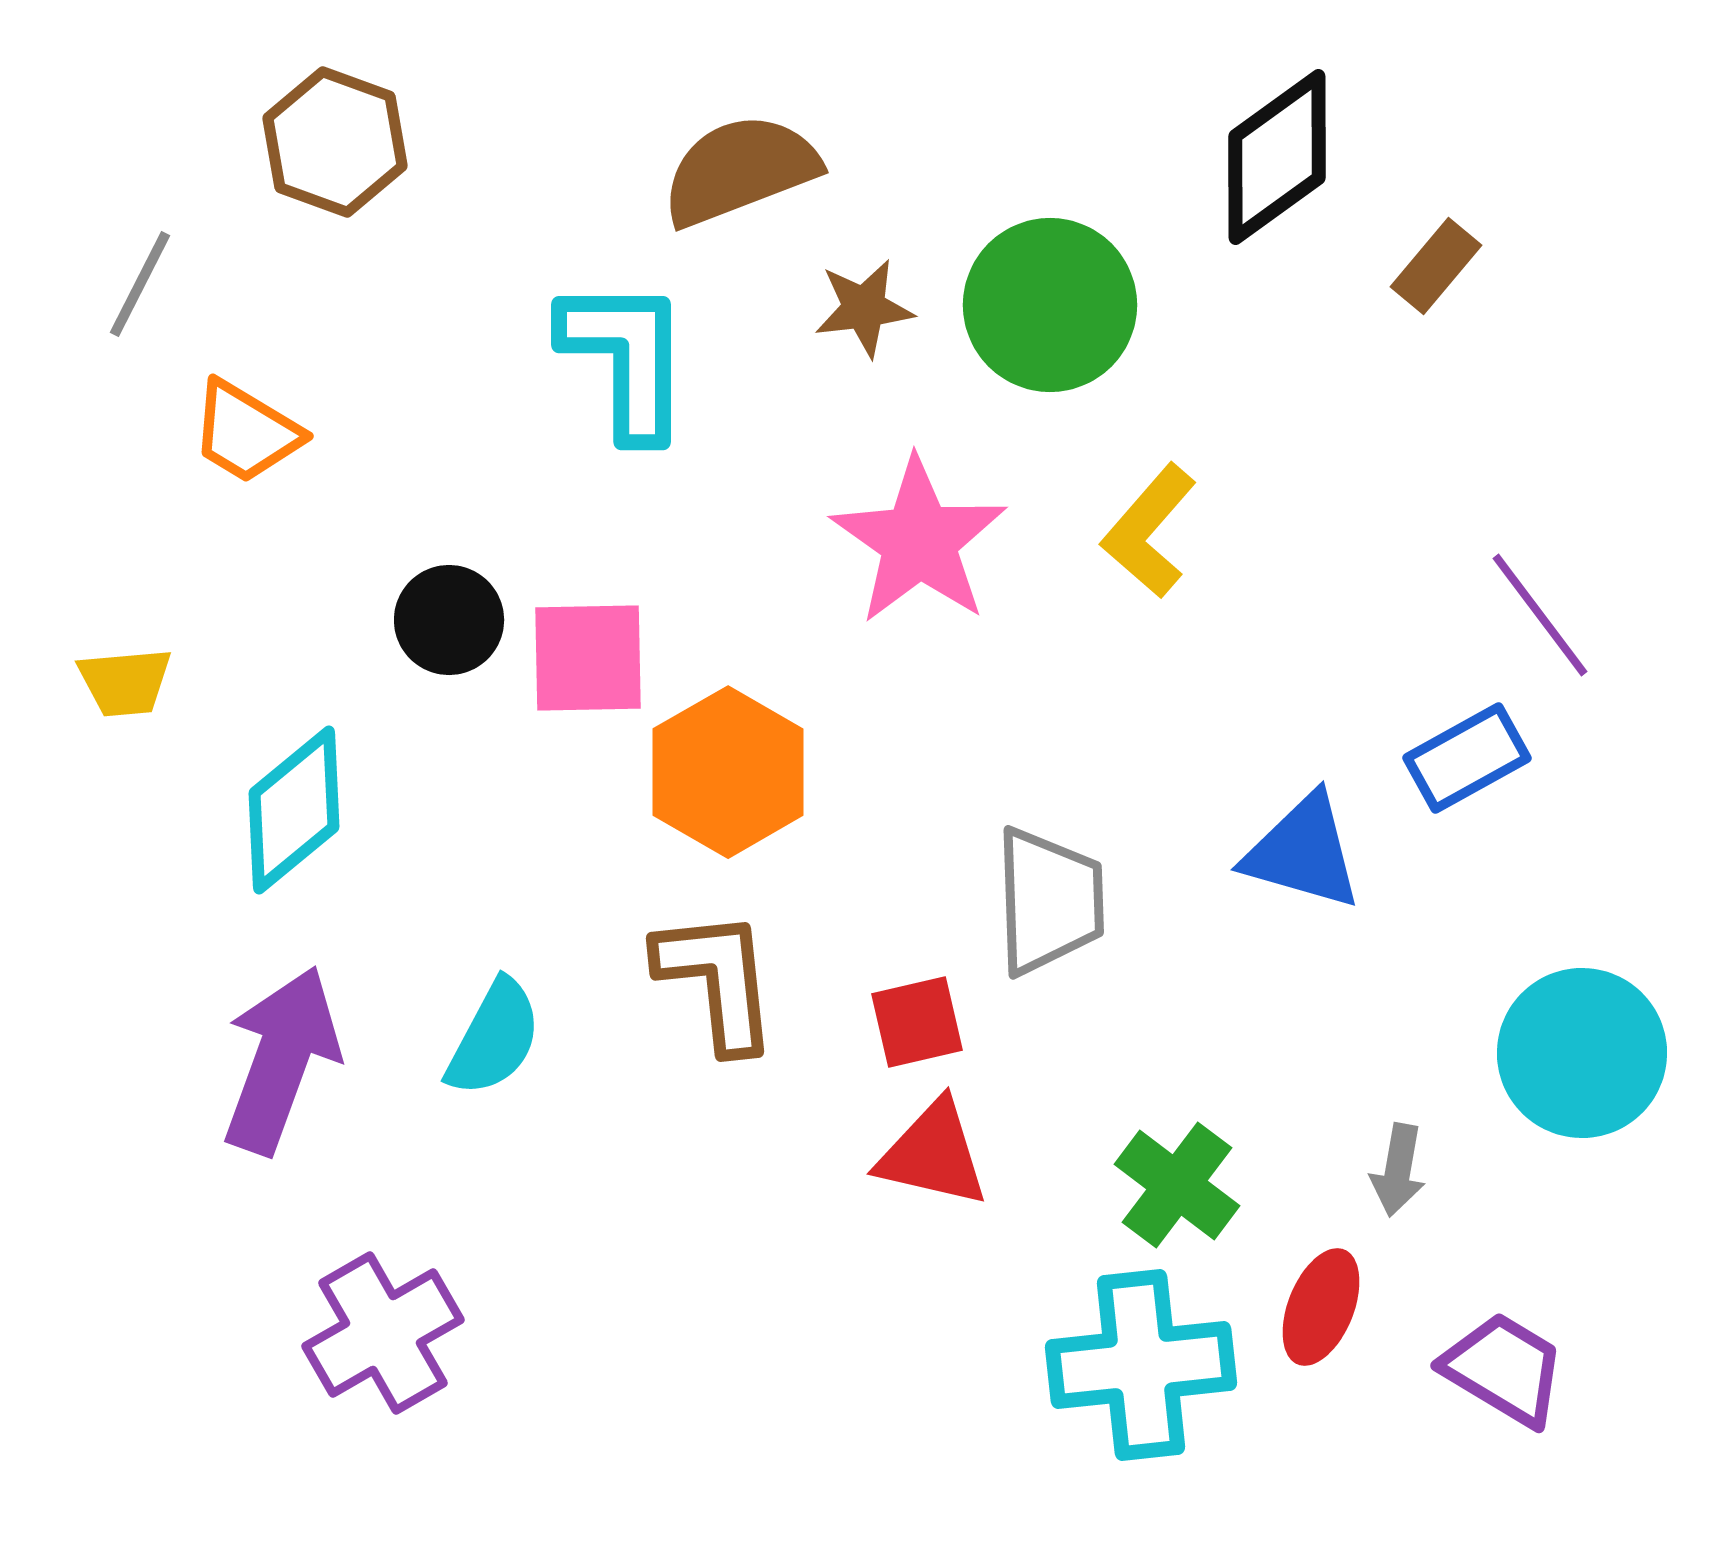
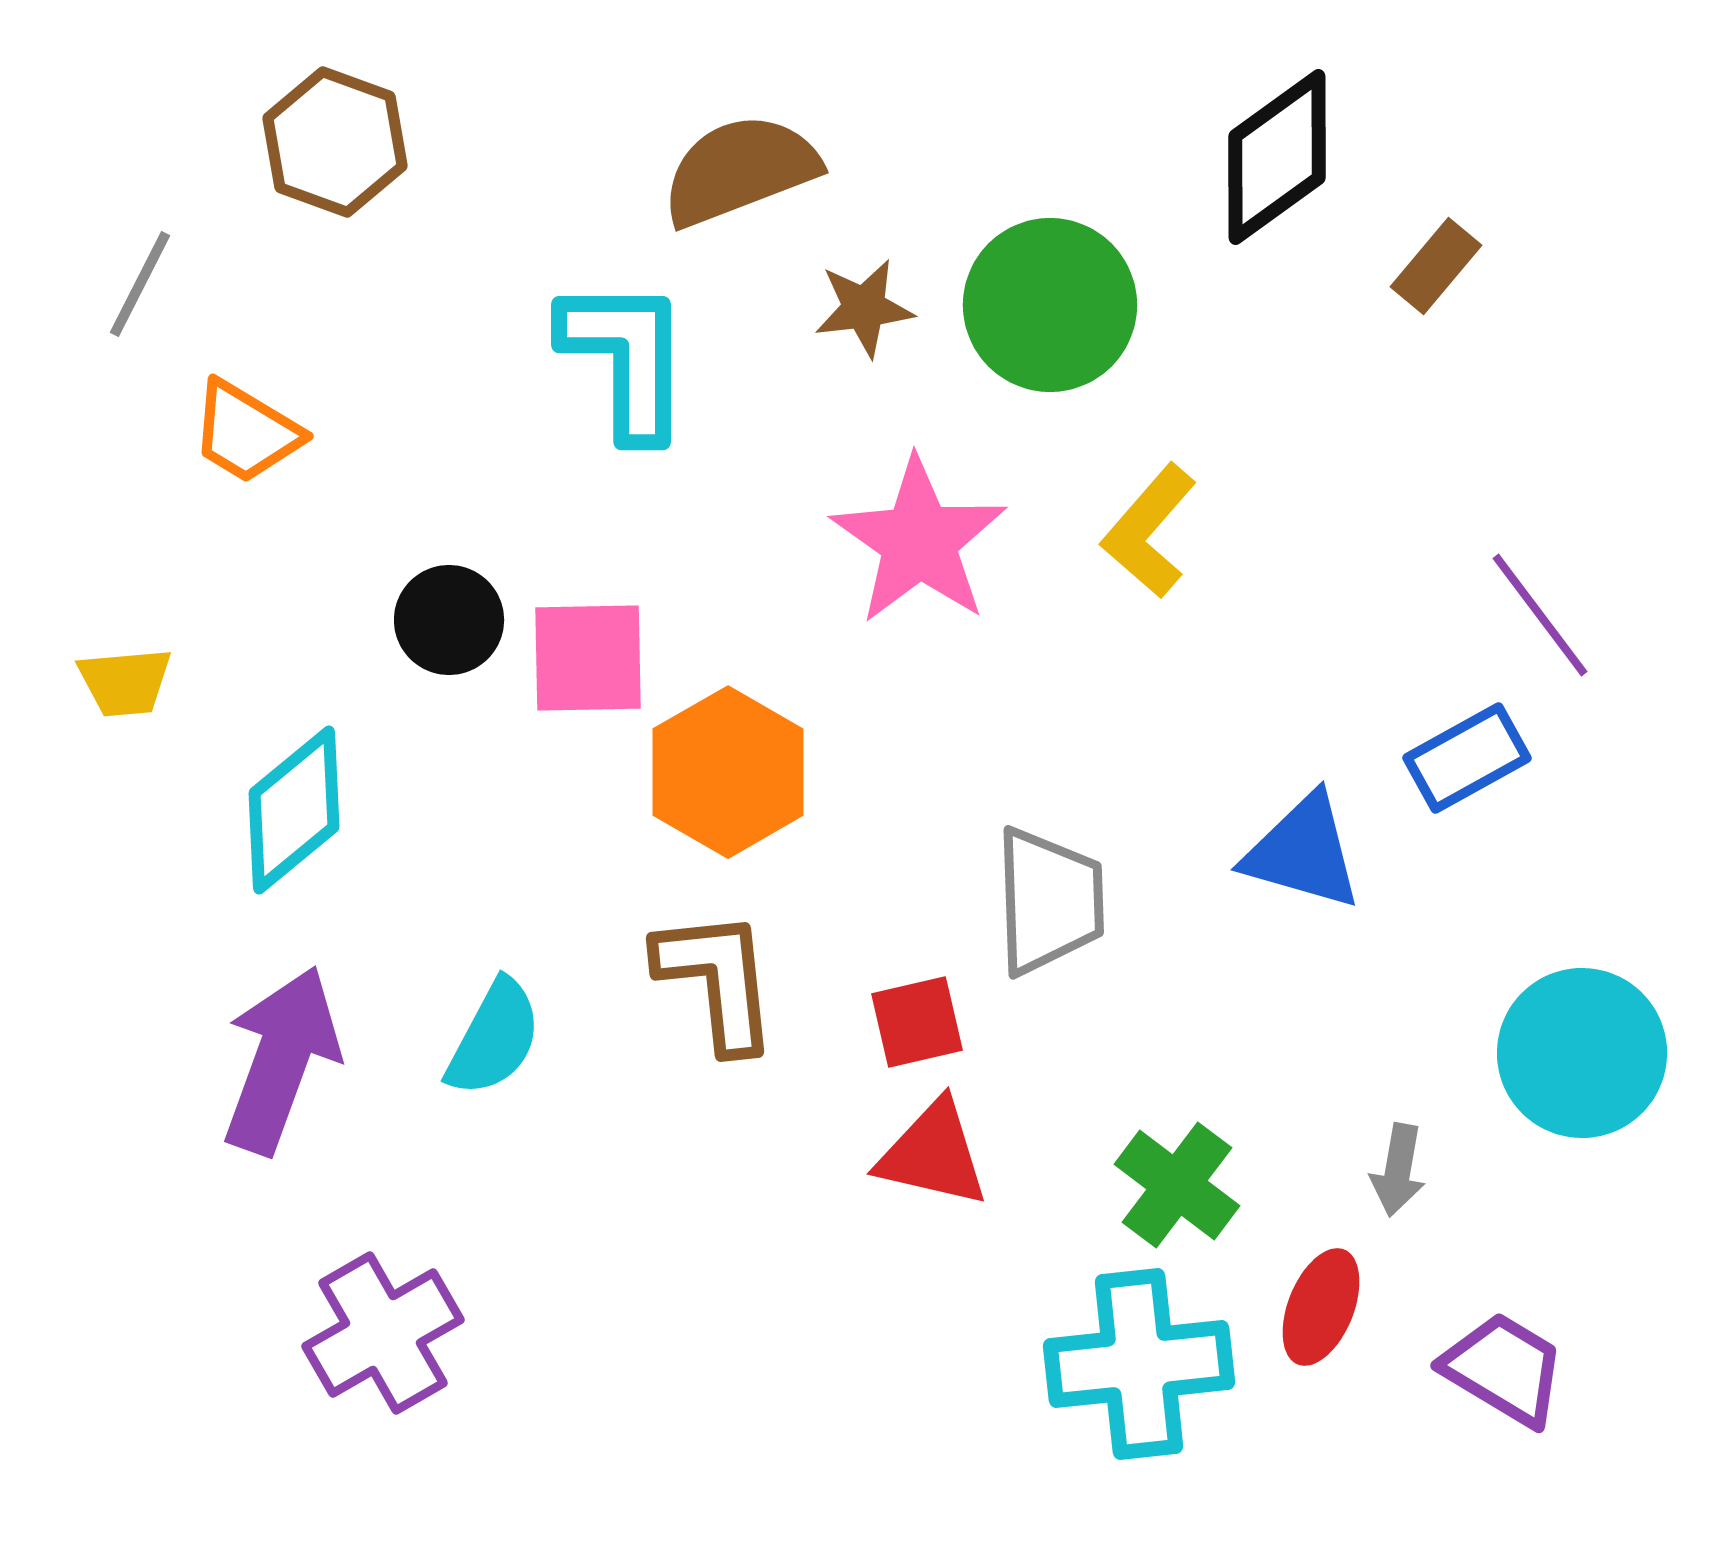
cyan cross: moved 2 px left, 1 px up
